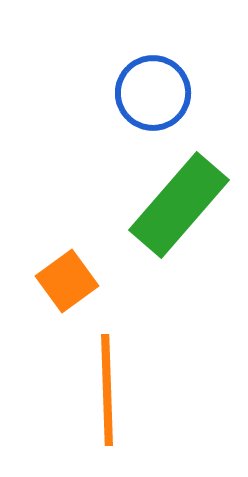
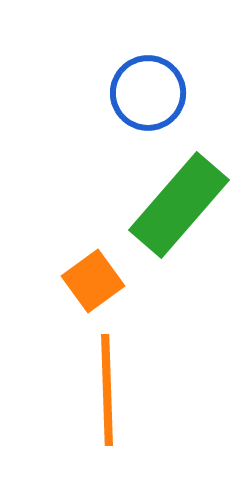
blue circle: moved 5 px left
orange square: moved 26 px right
